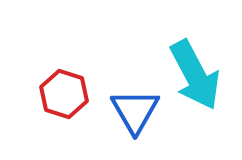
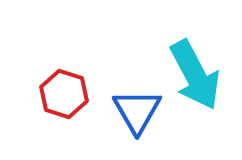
blue triangle: moved 2 px right
